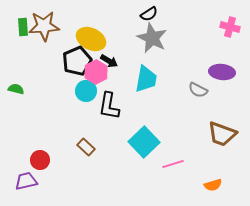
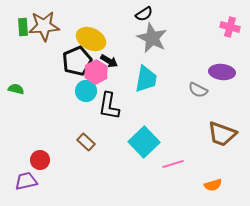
black semicircle: moved 5 px left
brown rectangle: moved 5 px up
